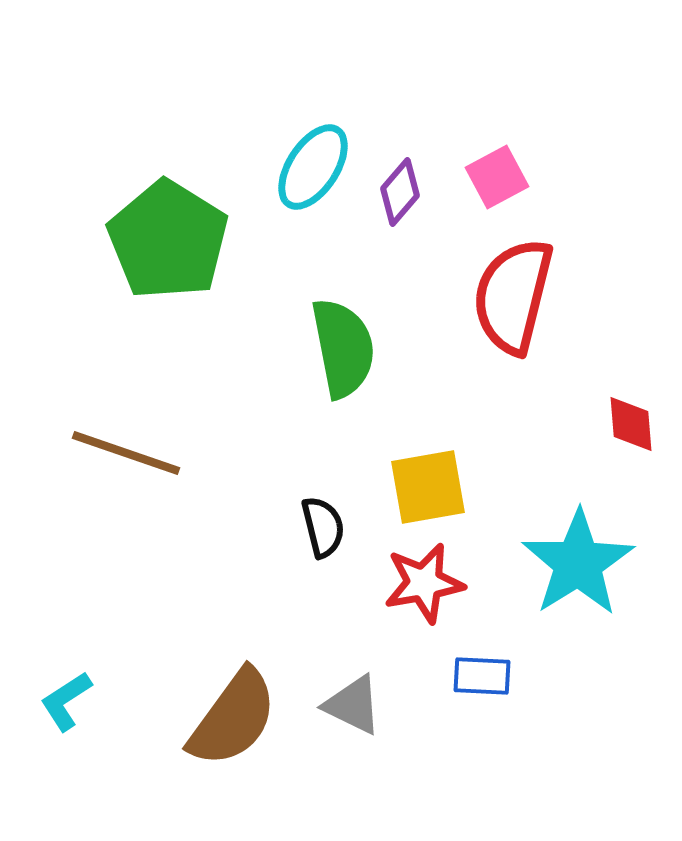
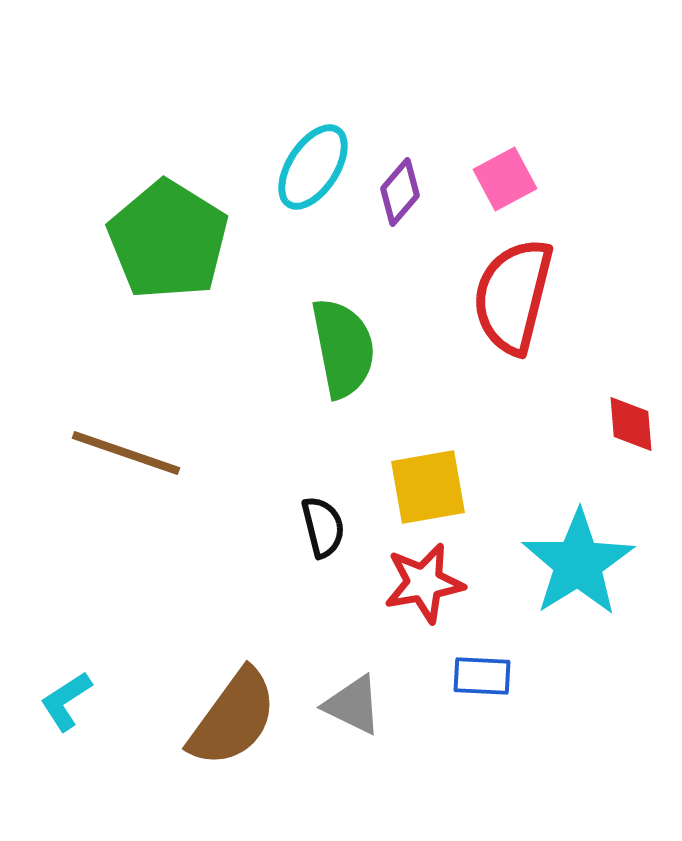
pink square: moved 8 px right, 2 px down
